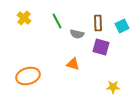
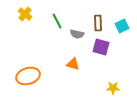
yellow cross: moved 1 px right, 4 px up
yellow star: moved 1 px down
